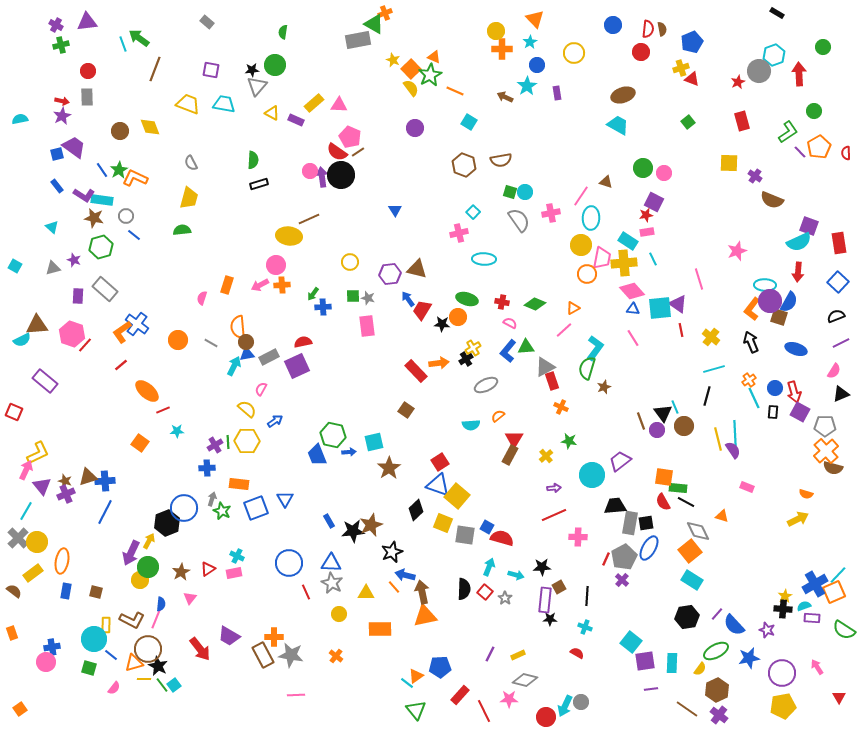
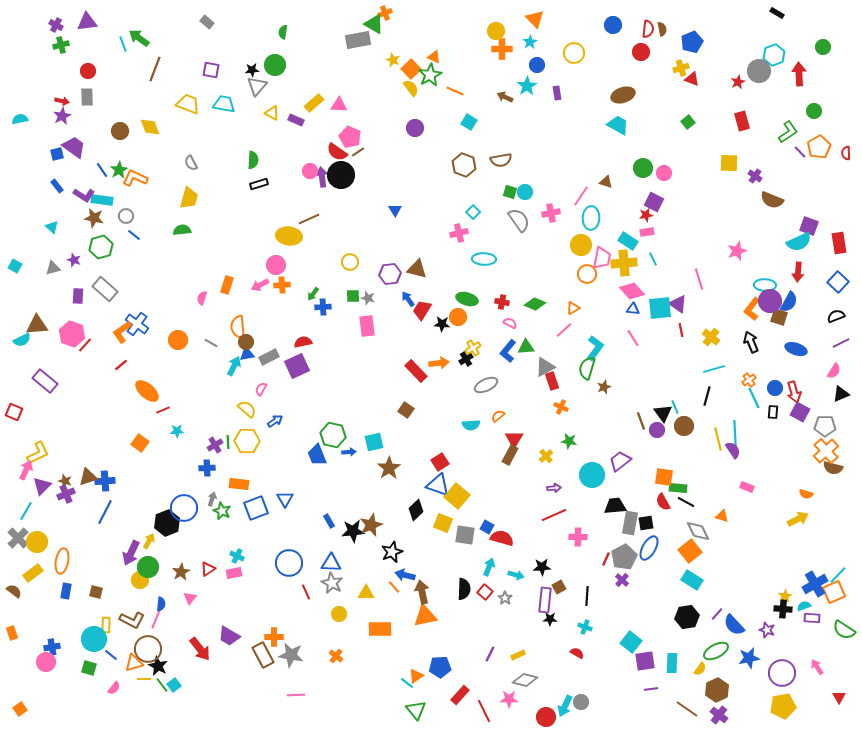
purple triangle at (42, 486): rotated 24 degrees clockwise
